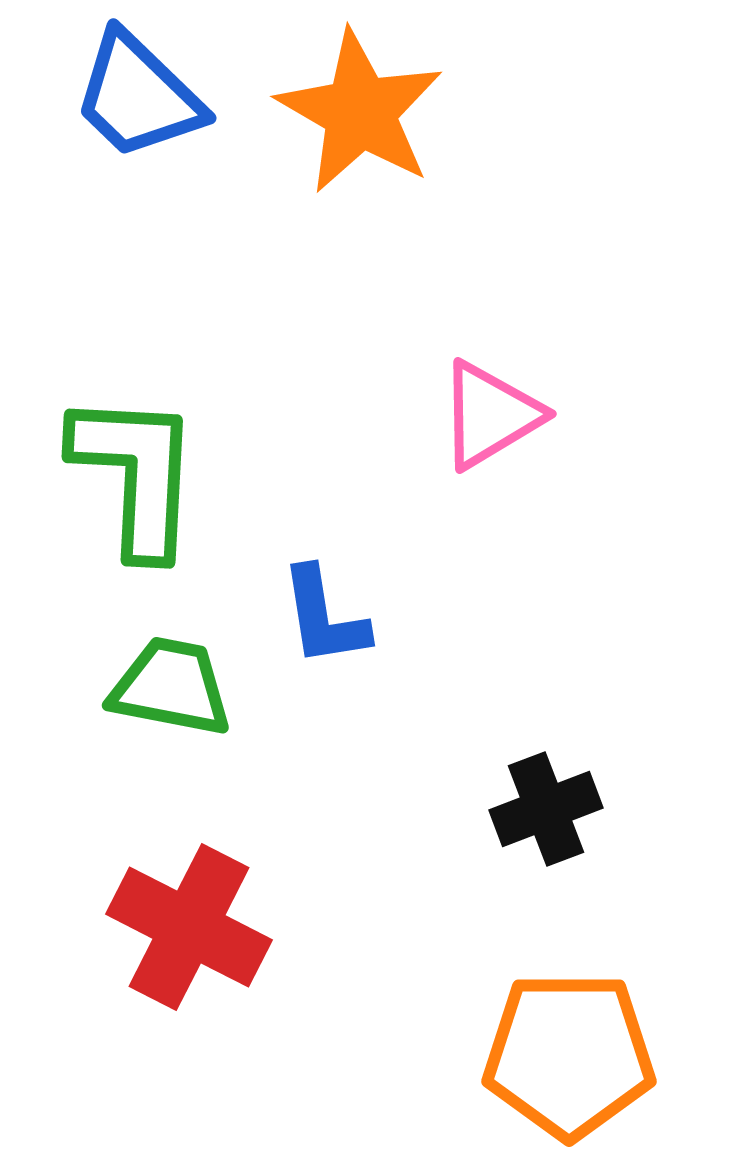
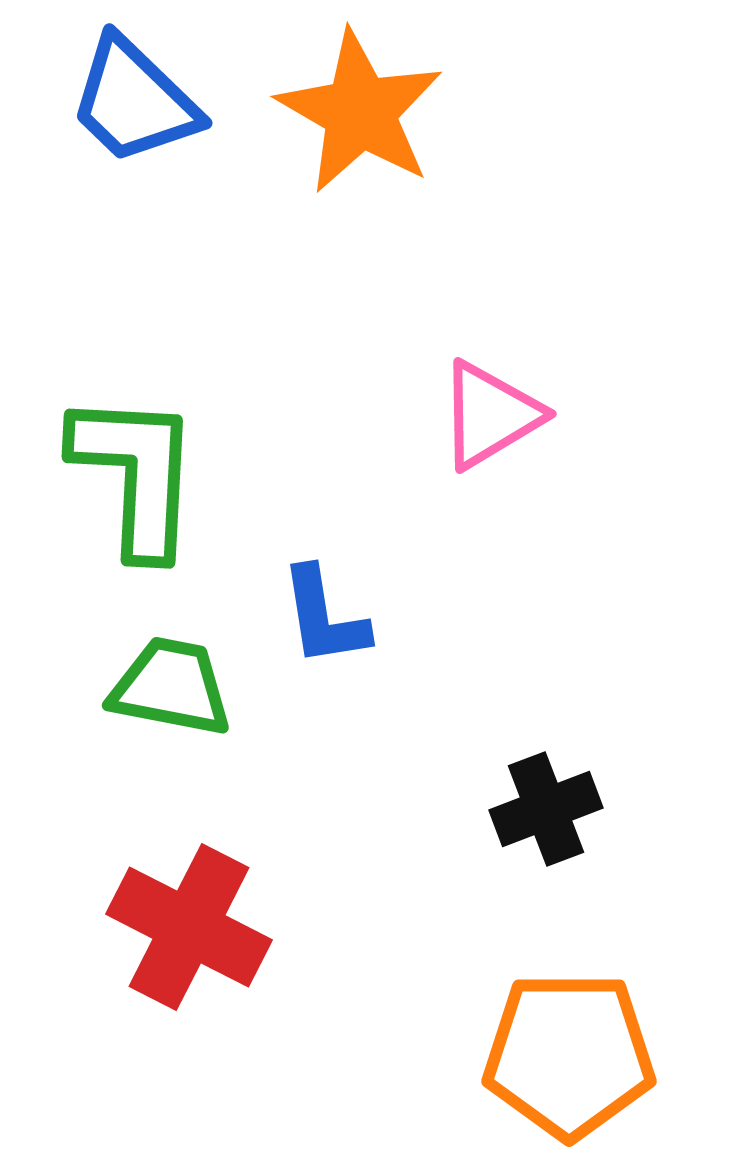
blue trapezoid: moved 4 px left, 5 px down
